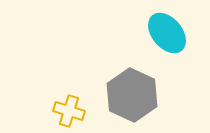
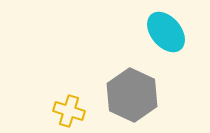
cyan ellipse: moved 1 px left, 1 px up
